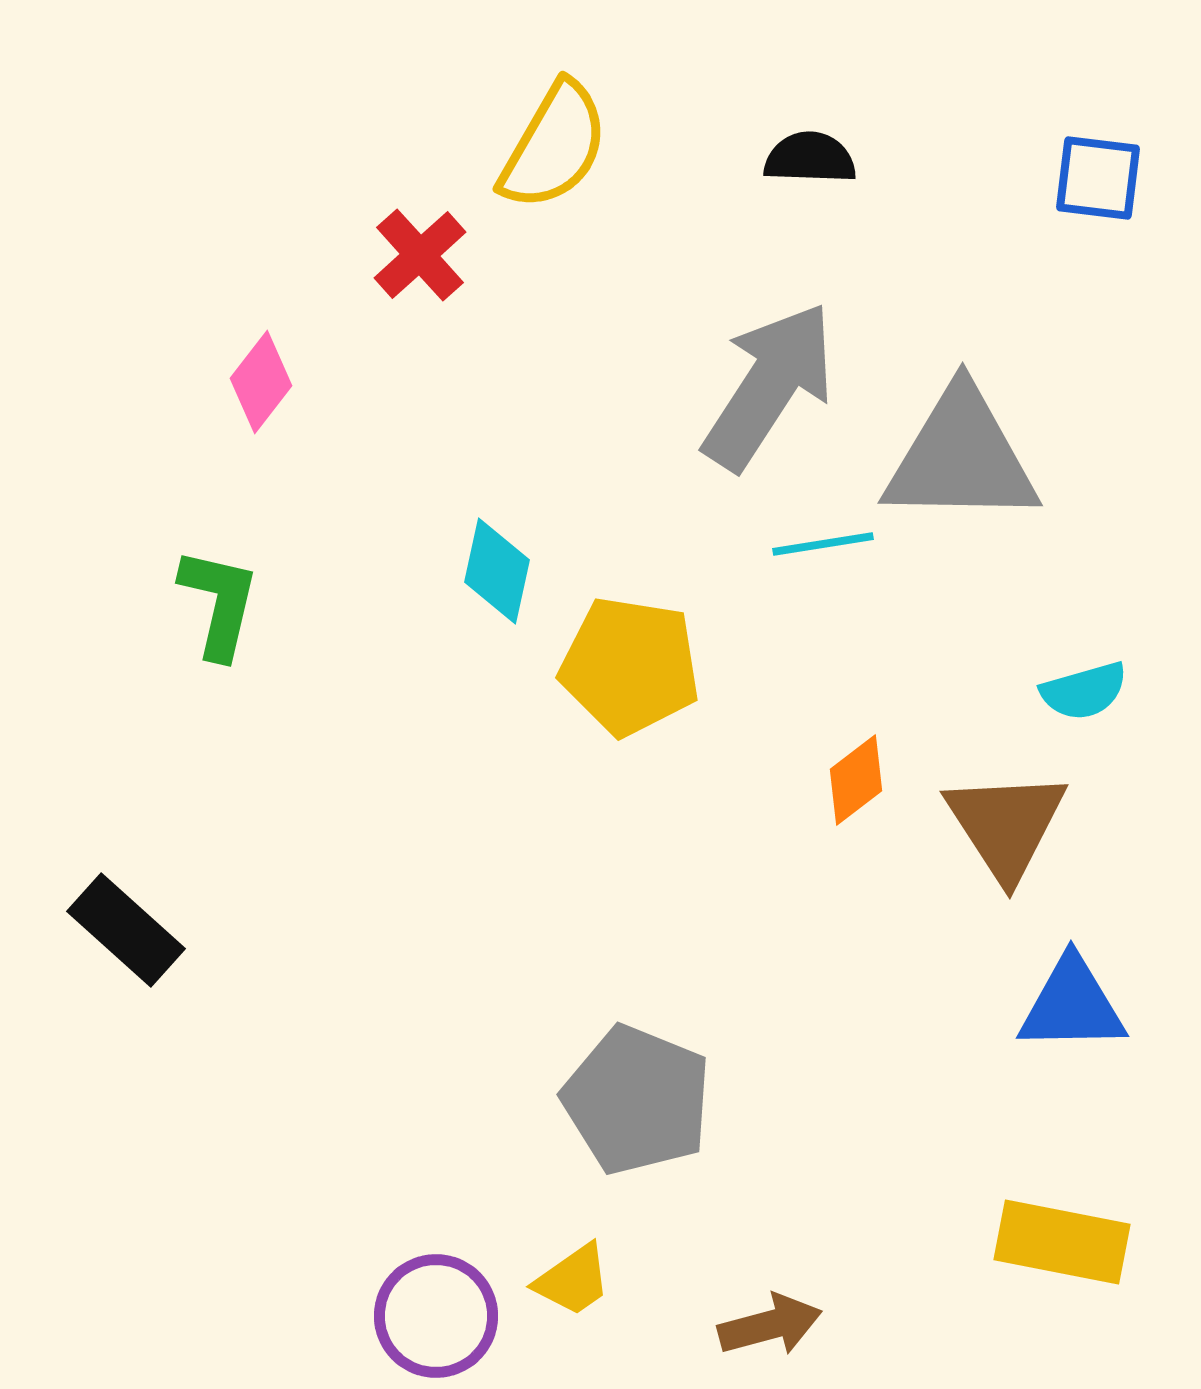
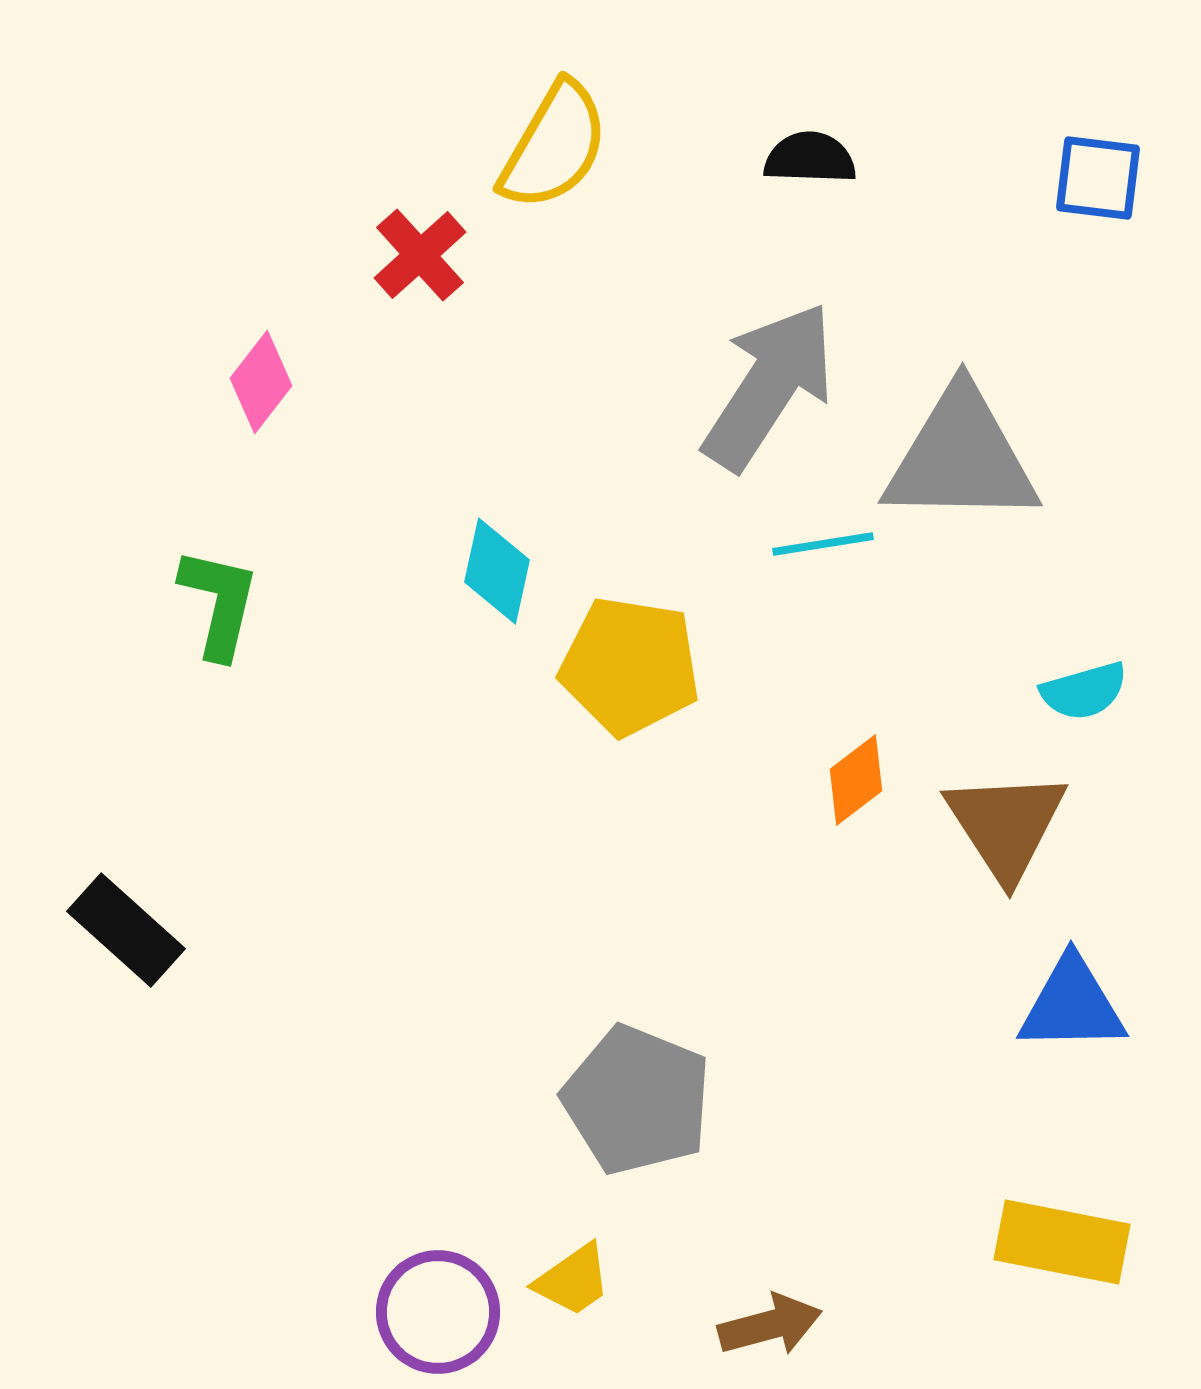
purple circle: moved 2 px right, 4 px up
